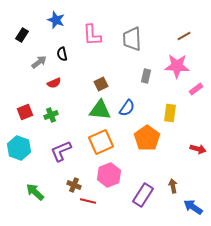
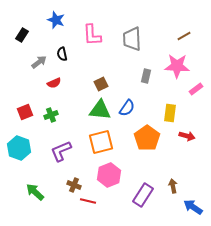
orange square: rotated 10 degrees clockwise
red arrow: moved 11 px left, 13 px up
